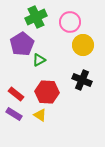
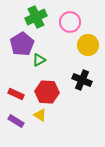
yellow circle: moved 5 px right
red rectangle: rotated 14 degrees counterclockwise
purple rectangle: moved 2 px right, 7 px down
